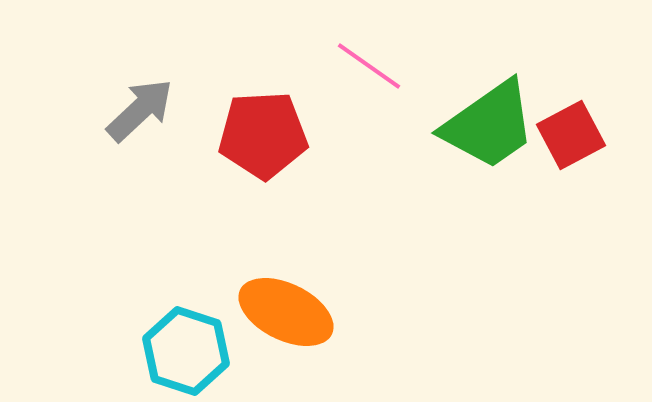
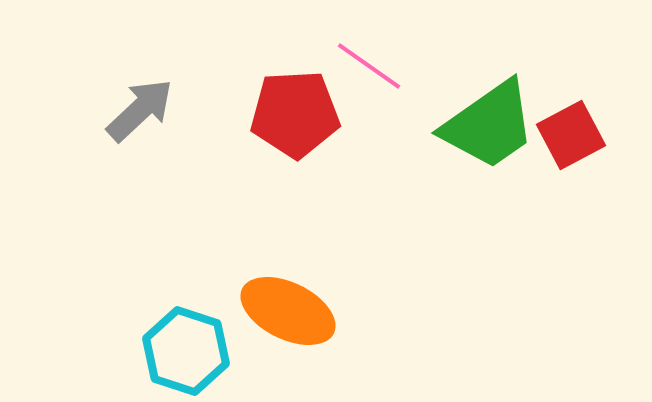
red pentagon: moved 32 px right, 21 px up
orange ellipse: moved 2 px right, 1 px up
